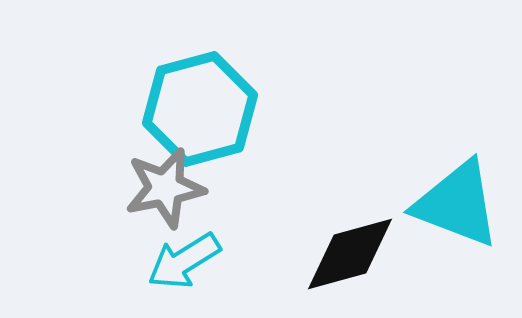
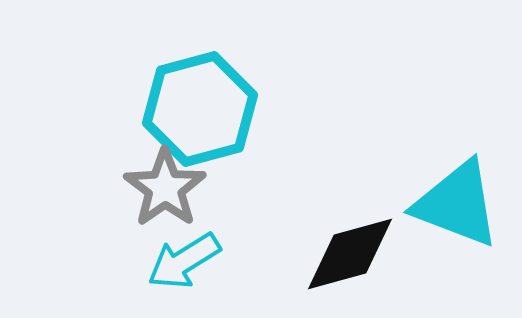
gray star: rotated 24 degrees counterclockwise
